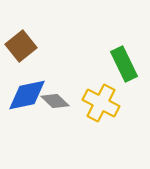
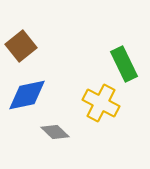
gray diamond: moved 31 px down
